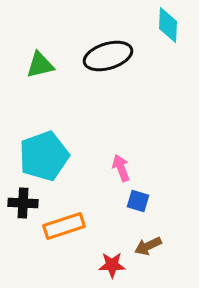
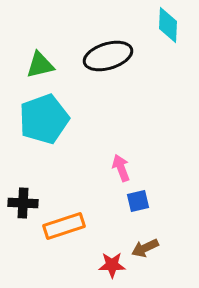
cyan pentagon: moved 37 px up
blue square: rotated 30 degrees counterclockwise
brown arrow: moved 3 px left, 2 px down
